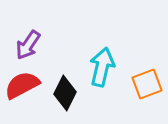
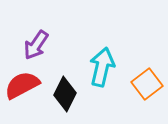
purple arrow: moved 8 px right
orange square: rotated 16 degrees counterclockwise
black diamond: moved 1 px down
